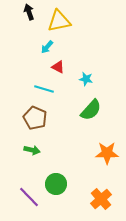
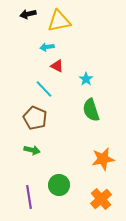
black arrow: moved 1 px left, 2 px down; rotated 84 degrees counterclockwise
cyan arrow: rotated 40 degrees clockwise
red triangle: moved 1 px left, 1 px up
cyan star: rotated 24 degrees clockwise
cyan line: rotated 30 degrees clockwise
green semicircle: rotated 120 degrees clockwise
orange star: moved 4 px left, 6 px down; rotated 10 degrees counterclockwise
green circle: moved 3 px right, 1 px down
purple line: rotated 35 degrees clockwise
